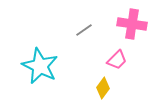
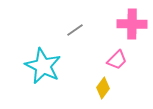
pink cross: rotated 8 degrees counterclockwise
gray line: moved 9 px left
cyan star: moved 3 px right
